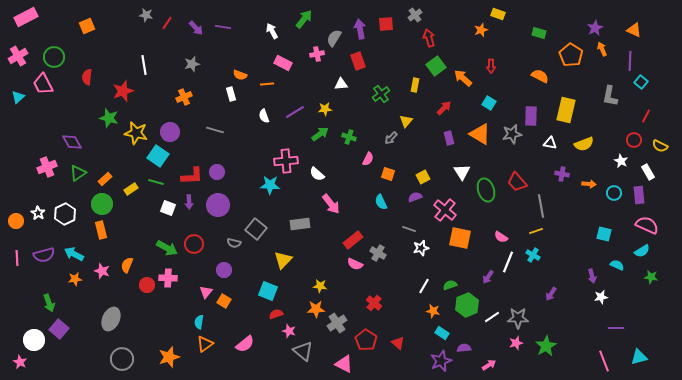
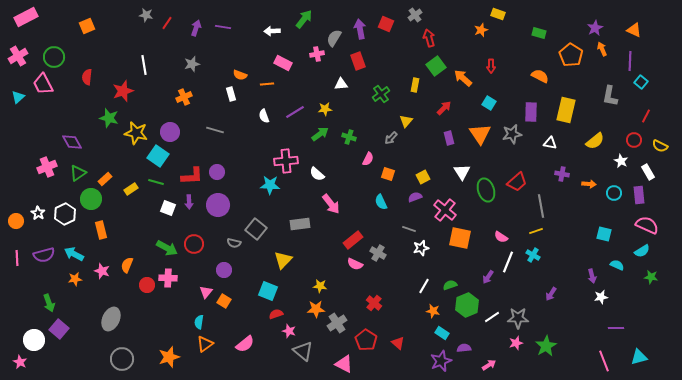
red square at (386, 24): rotated 28 degrees clockwise
purple arrow at (196, 28): rotated 119 degrees counterclockwise
white arrow at (272, 31): rotated 63 degrees counterclockwise
purple rectangle at (531, 116): moved 4 px up
orange triangle at (480, 134): rotated 25 degrees clockwise
yellow semicircle at (584, 144): moved 11 px right, 3 px up; rotated 18 degrees counterclockwise
red trapezoid at (517, 182): rotated 90 degrees counterclockwise
green circle at (102, 204): moved 11 px left, 5 px up
